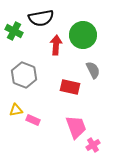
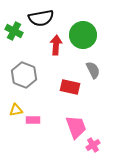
pink rectangle: rotated 24 degrees counterclockwise
